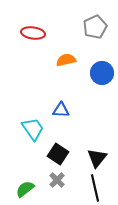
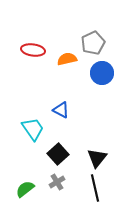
gray pentagon: moved 2 px left, 16 px down
red ellipse: moved 17 px down
orange semicircle: moved 1 px right, 1 px up
blue triangle: rotated 24 degrees clockwise
black square: rotated 15 degrees clockwise
gray cross: moved 2 px down; rotated 14 degrees clockwise
